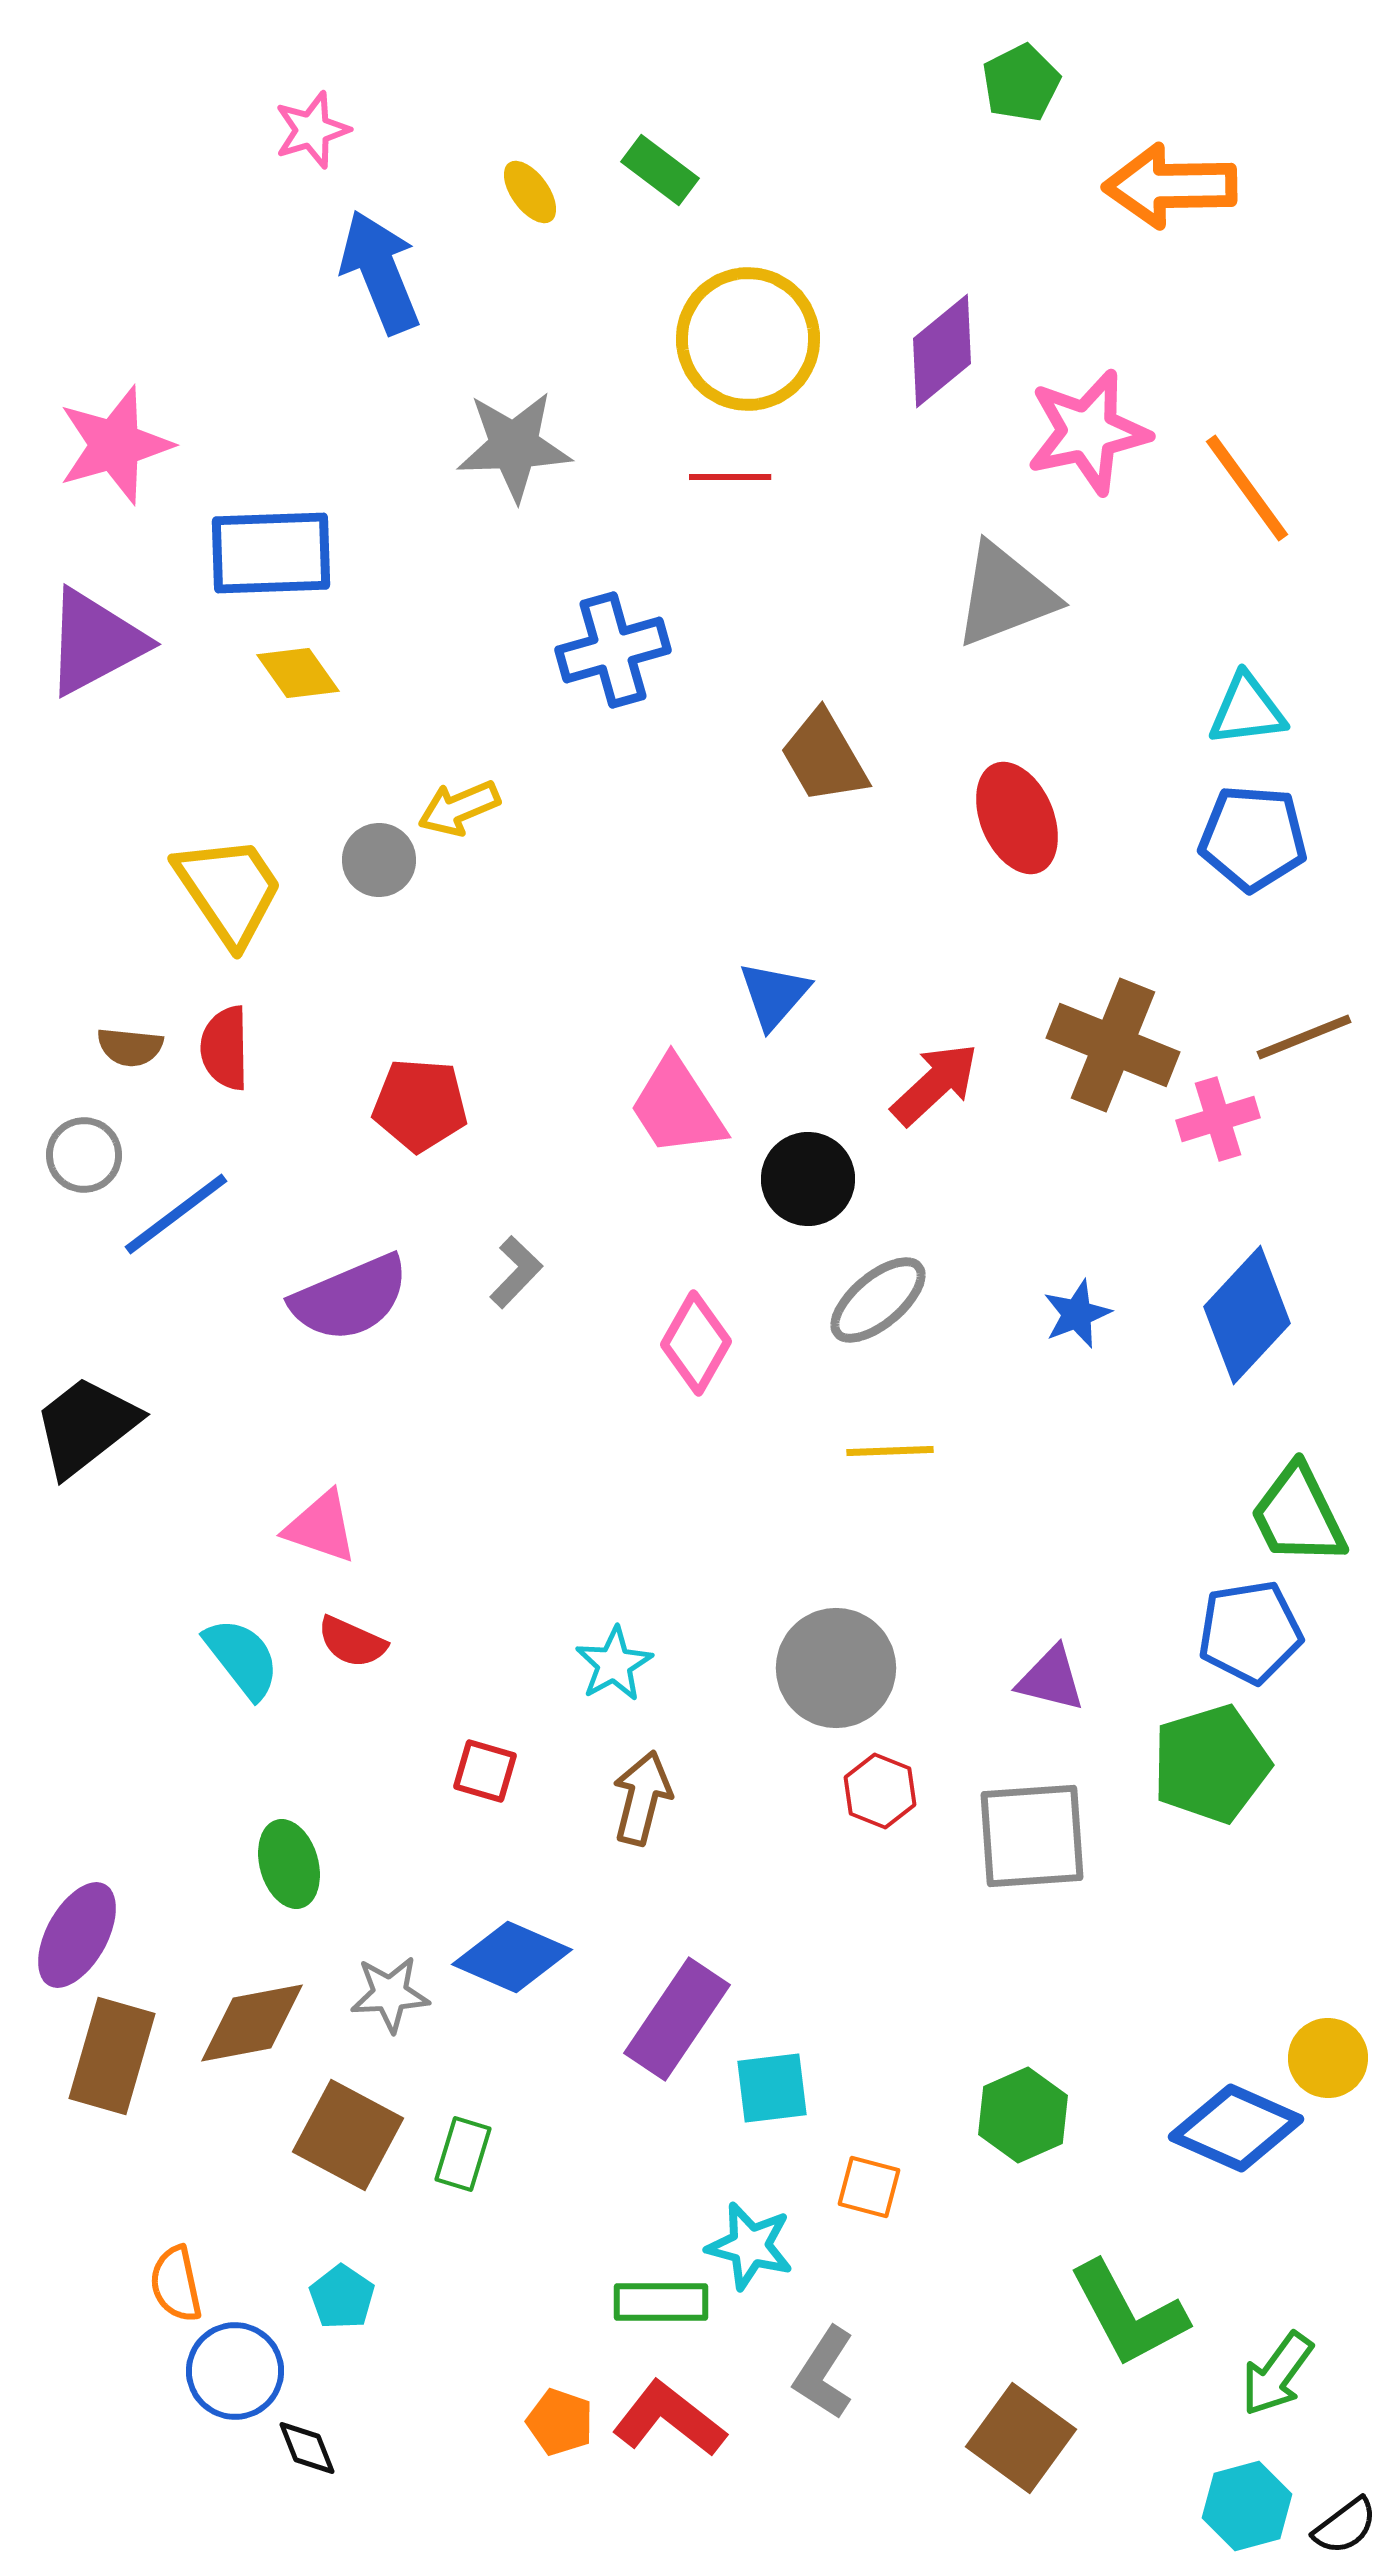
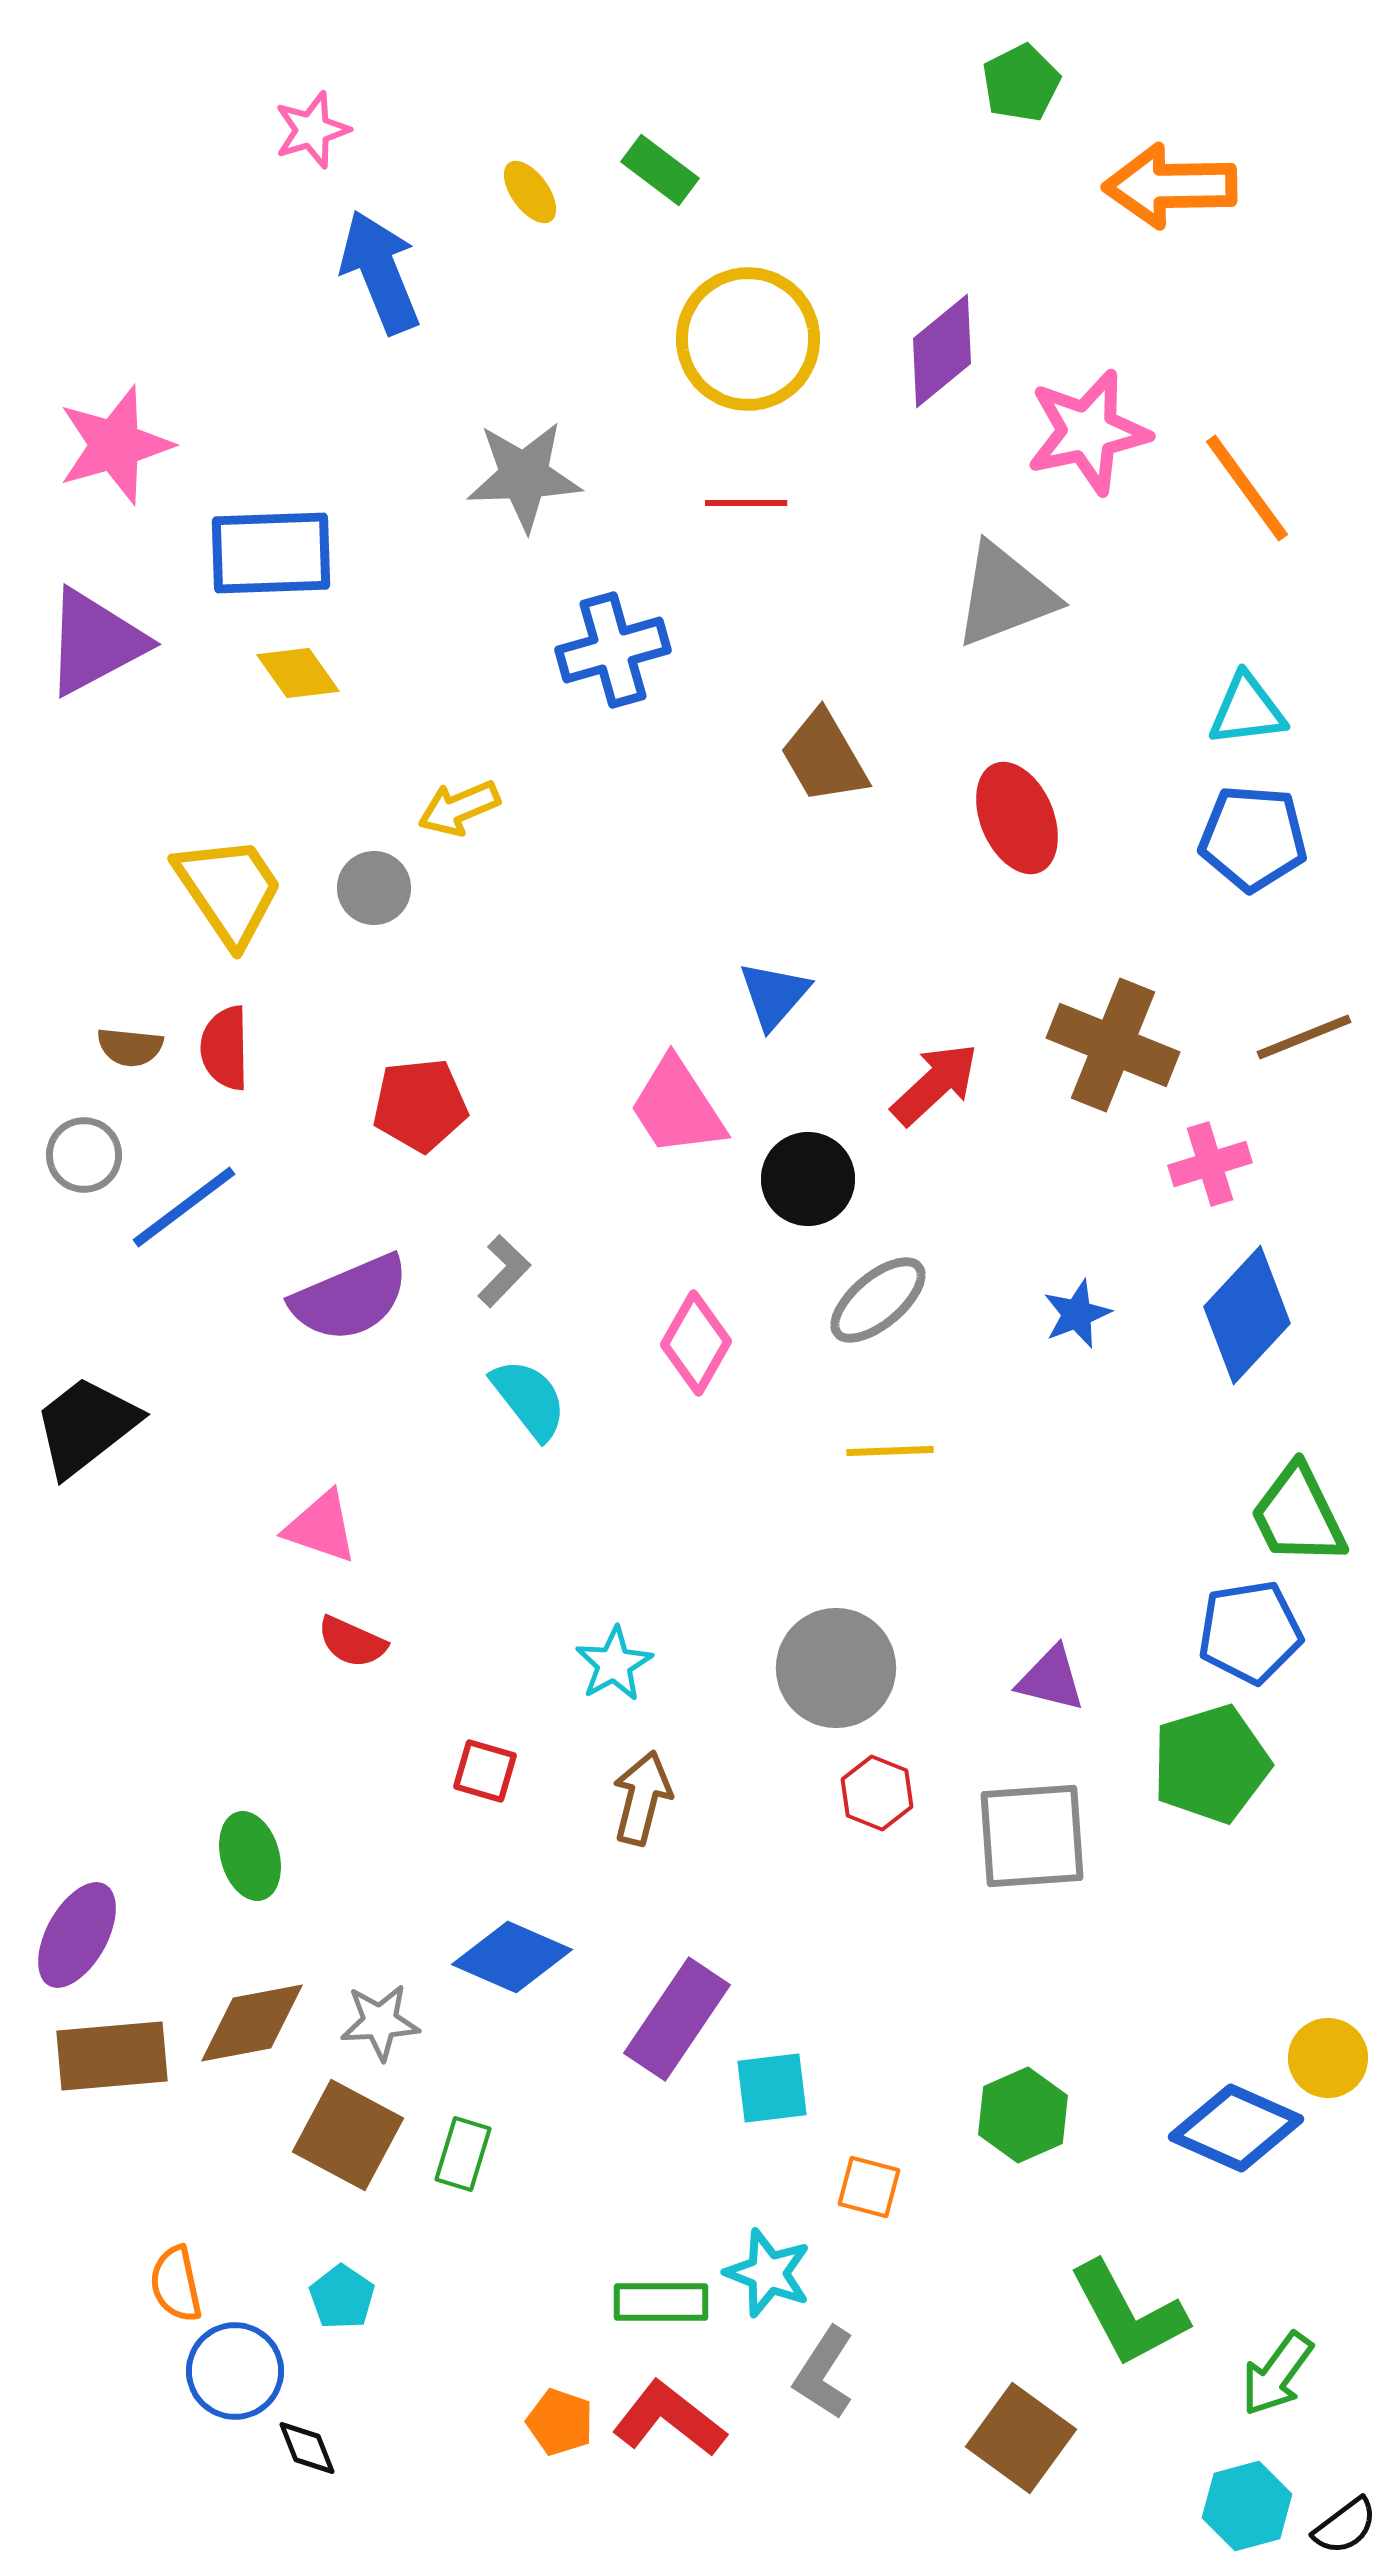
gray star at (514, 446): moved 10 px right, 30 px down
red line at (730, 477): moved 16 px right, 26 px down
gray circle at (379, 860): moved 5 px left, 28 px down
red pentagon at (420, 1105): rotated 10 degrees counterclockwise
pink cross at (1218, 1119): moved 8 px left, 45 px down
blue line at (176, 1214): moved 8 px right, 7 px up
gray L-shape at (516, 1272): moved 12 px left, 1 px up
cyan semicircle at (242, 1658): moved 287 px right, 259 px up
red hexagon at (880, 1791): moved 3 px left, 2 px down
green ellipse at (289, 1864): moved 39 px left, 8 px up
gray star at (390, 1994): moved 10 px left, 28 px down
brown rectangle at (112, 2056): rotated 69 degrees clockwise
cyan star at (750, 2246): moved 18 px right, 27 px down; rotated 6 degrees clockwise
